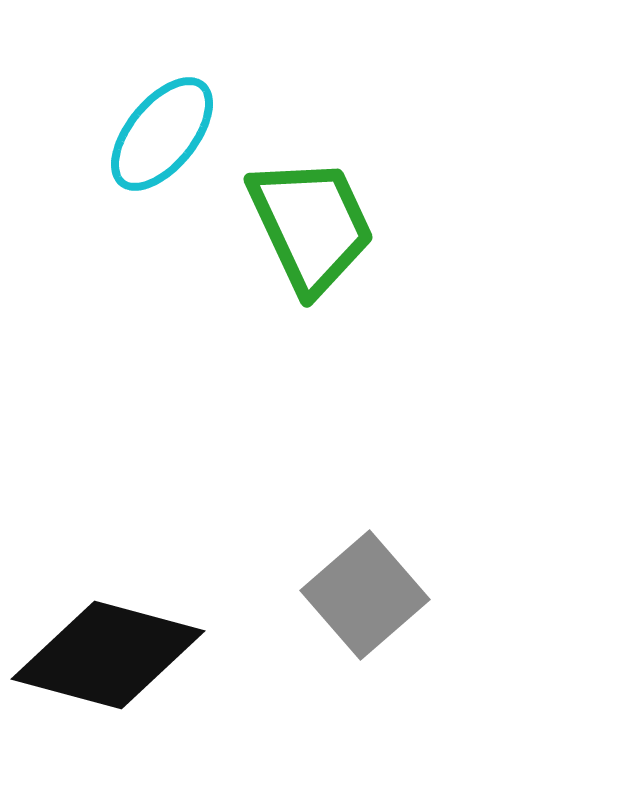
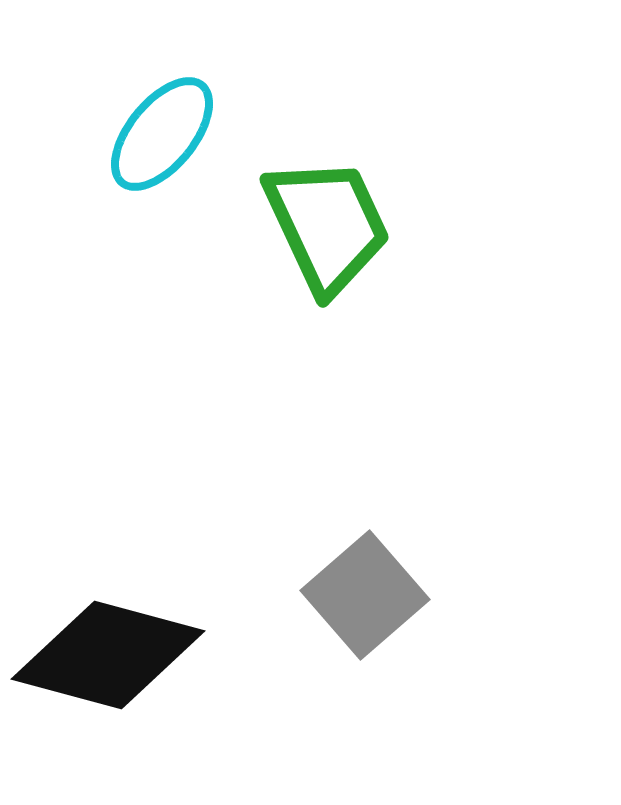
green trapezoid: moved 16 px right
